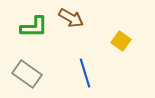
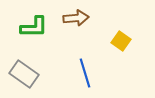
brown arrow: moved 5 px right; rotated 35 degrees counterclockwise
gray rectangle: moved 3 px left
